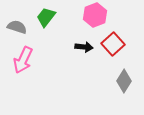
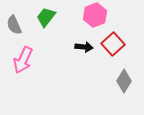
gray semicircle: moved 3 px left, 2 px up; rotated 132 degrees counterclockwise
